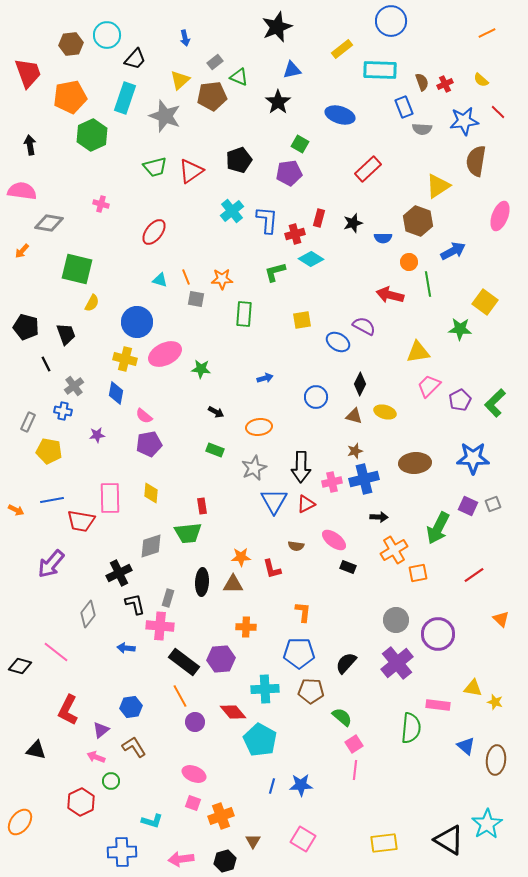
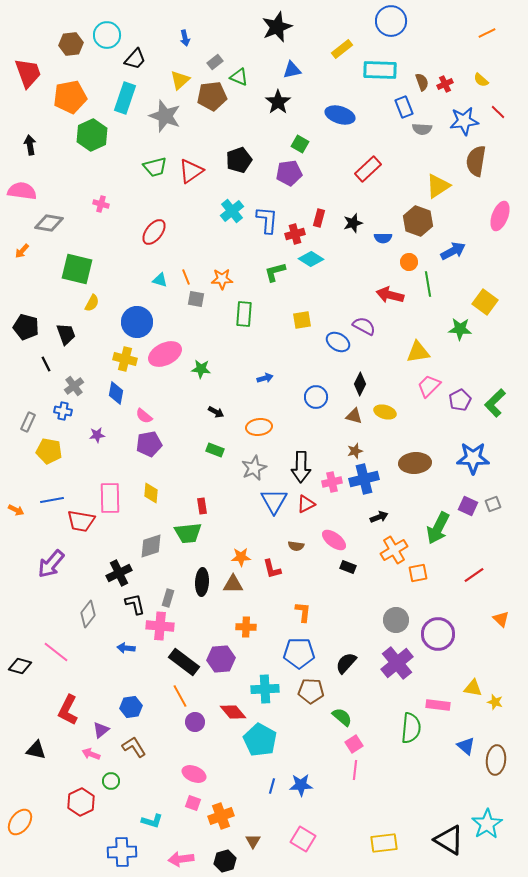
black arrow at (379, 517): rotated 24 degrees counterclockwise
pink arrow at (96, 757): moved 5 px left, 3 px up
